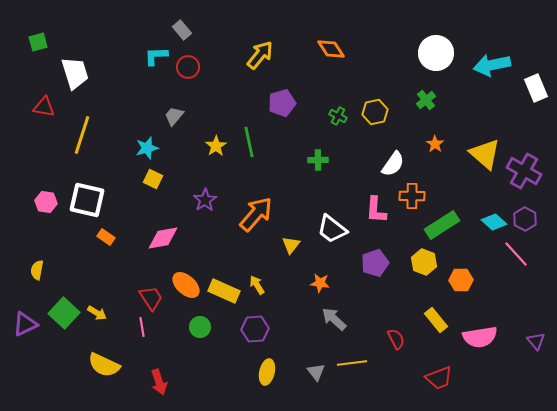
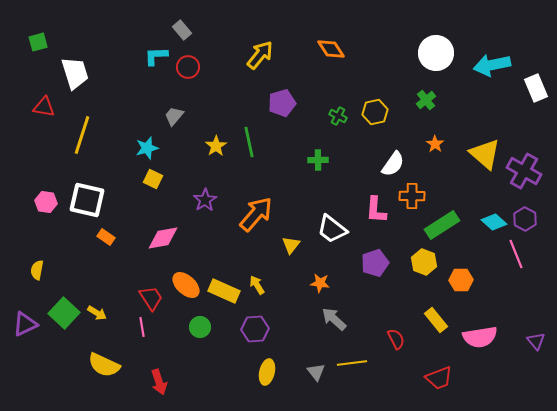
pink line at (516, 254): rotated 20 degrees clockwise
